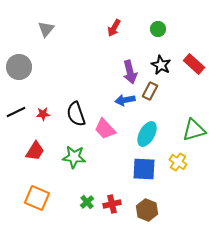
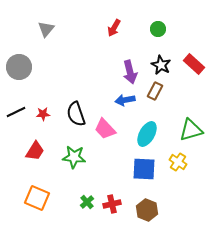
brown rectangle: moved 5 px right
green triangle: moved 3 px left
